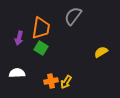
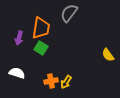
gray semicircle: moved 4 px left, 3 px up
yellow semicircle: moved 7 px right, 3 px down; rotated 96 degrees counterclockwise
white semicircle: rotated 21 degrees clockwise
